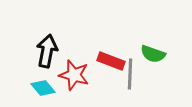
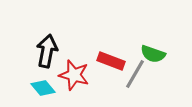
gray line: moved 5 px right; rotated 28 degrees clockwise
